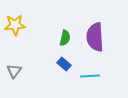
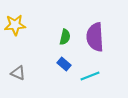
green semicircle: moved 1 px up
gray triangle: moved 4 px right, 2 px down; rotated 42 degrees counterclockwise
cyan line: rotated 18 degrees counterclockwise
